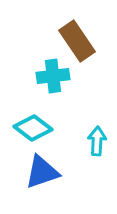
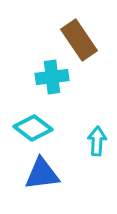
brown rectangle: moved 2 px right, 1 px up
cyan cross: moved 1 px left, 1 px down
blue triangle: moved 2 px down; rotated 12 degrees clockwise
